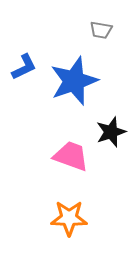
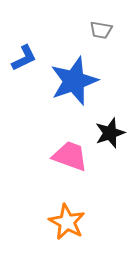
blue L-shape: moved 9 px up
black star: moved 1 px left, 1 px down
pink trapezoid: moved 1 px left
orange star: moved 2 px left, 4 px down; rotated 27 degrees clockwise
